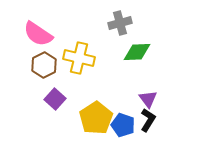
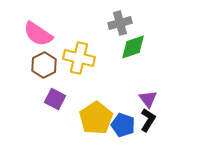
green diamond: moved 4 px left, 5 px up; rotated 16 degrees counterclockwise
purple square: rotated 15 degrees counterclockwise
